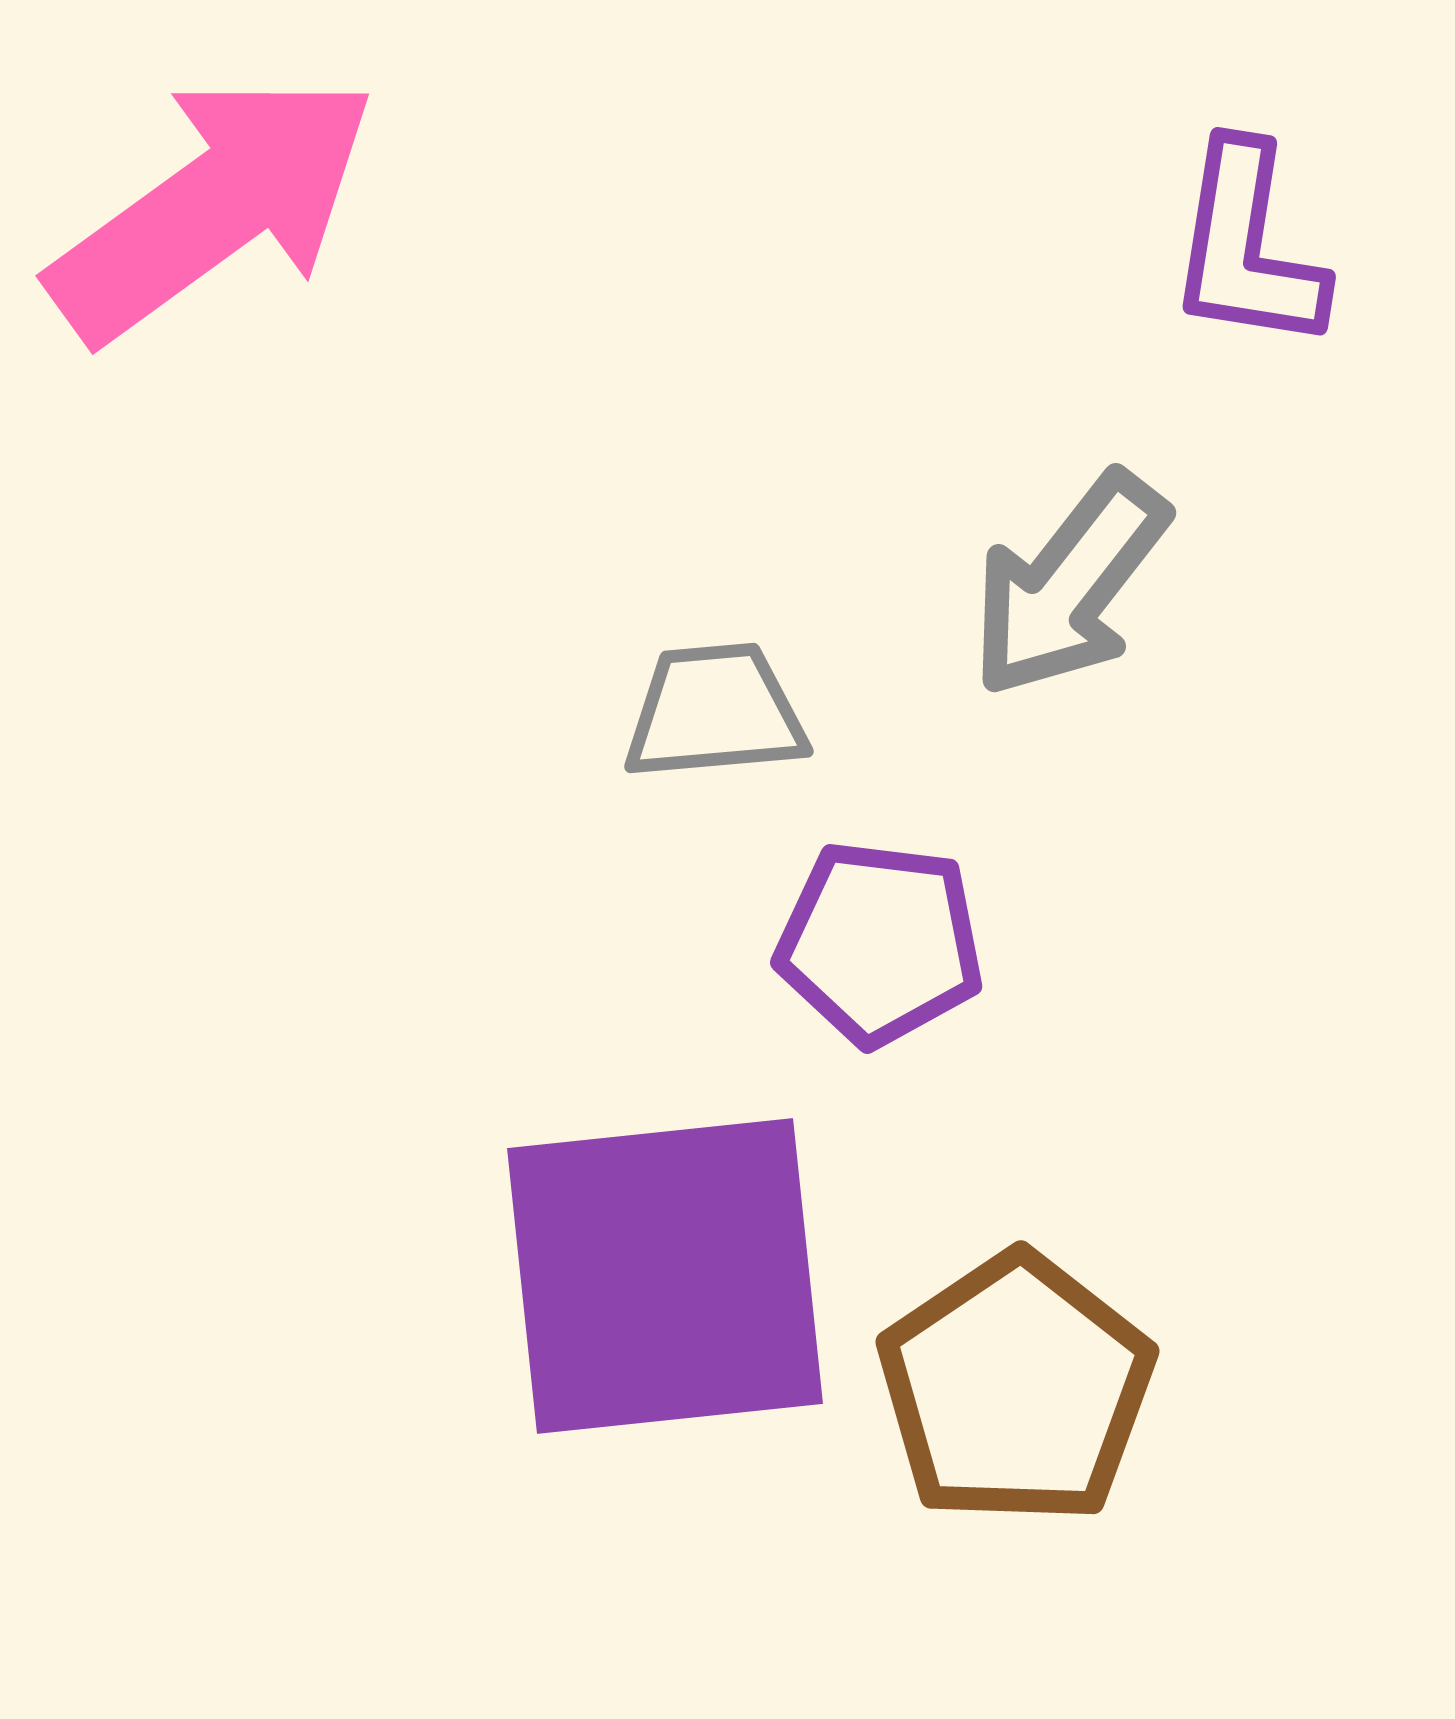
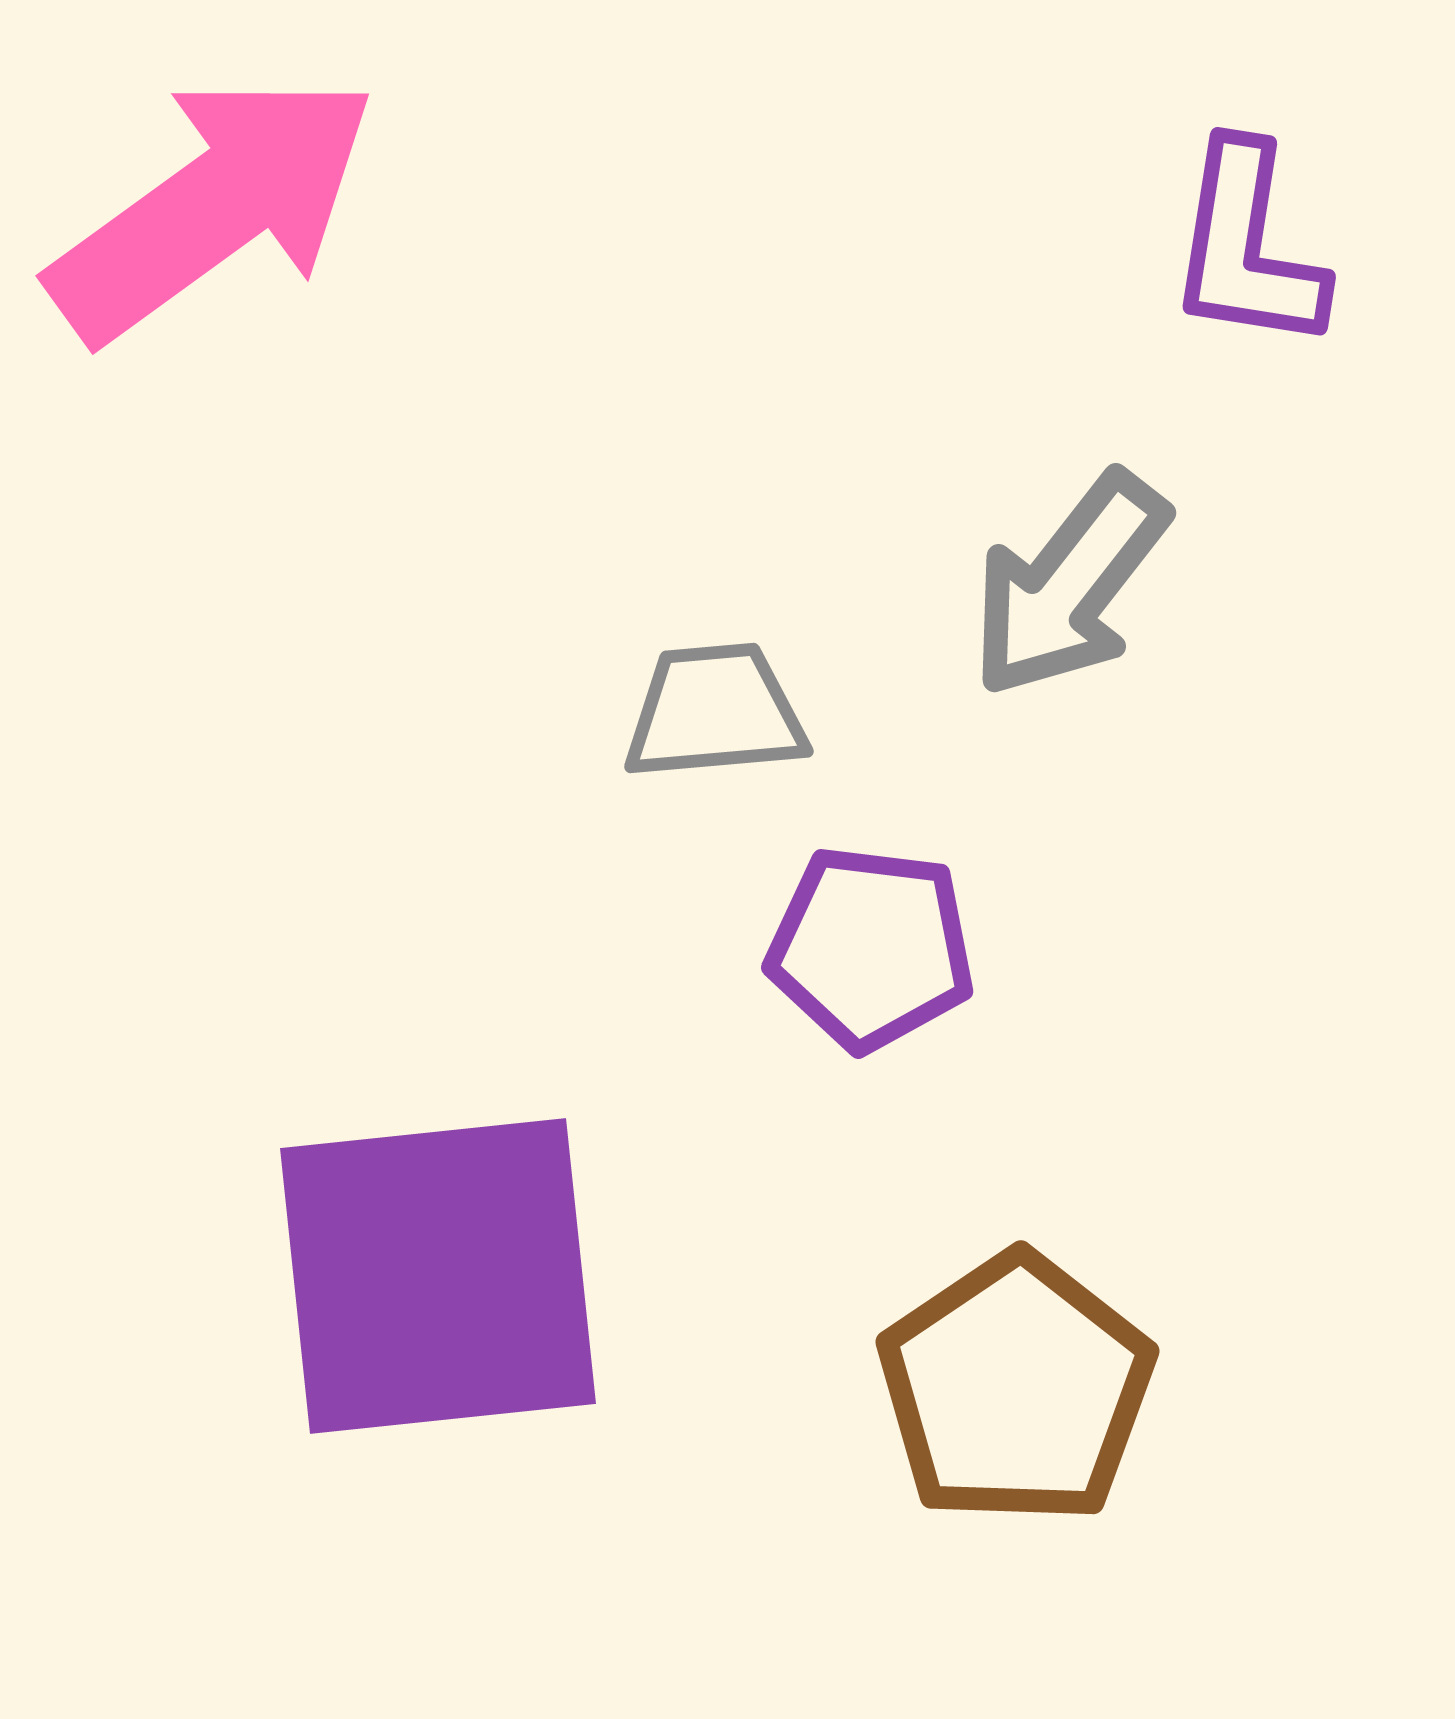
purple pentagon: moved 9 px left, 5 px down
purple square: moved 227 px left
